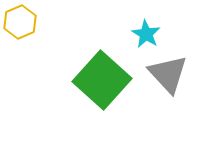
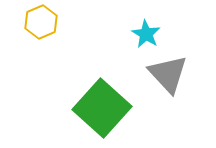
yellow hexagon: moved 21 px right
green square: moved 28 px down
